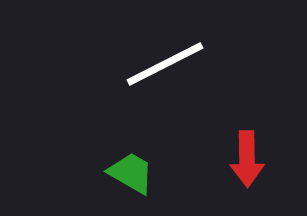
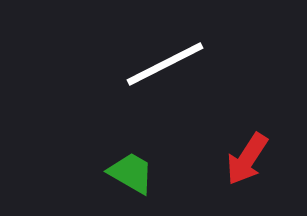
red arrow: rotated 34 degrees clockwise
